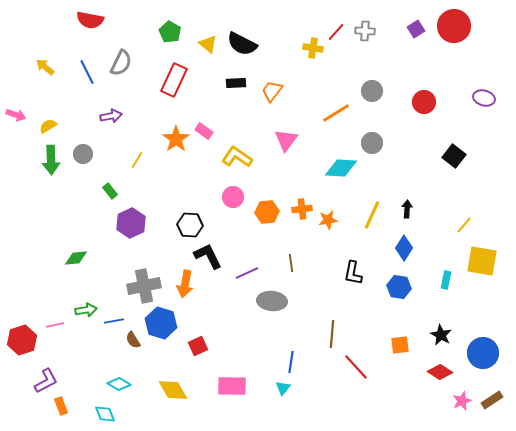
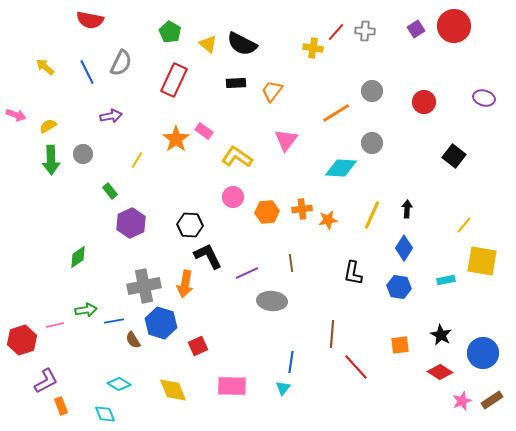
green diamond at (76, 258): moved 2 px right, 1 px up; rotated 30 degrees counterclockwise
cyan rectangle at (446, 280): rotated 66 degrees clockwise
yellow diamond at (173, 390): rotated 8 degrees clockwise
